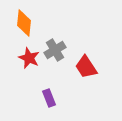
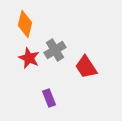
orange diamond: moved 1 px right, 1 px down; rotated 8 degrees clockwise
